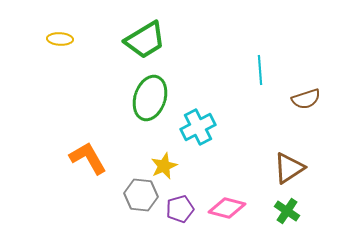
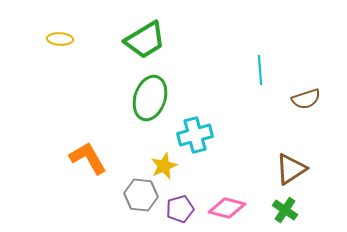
cyan cross: moved 3 px left, 8 px down; rotated 12 degrees clockwise
brown triangle: moved 2 px right, 1 px down
green cross: moved 2 px left, 1 px up
